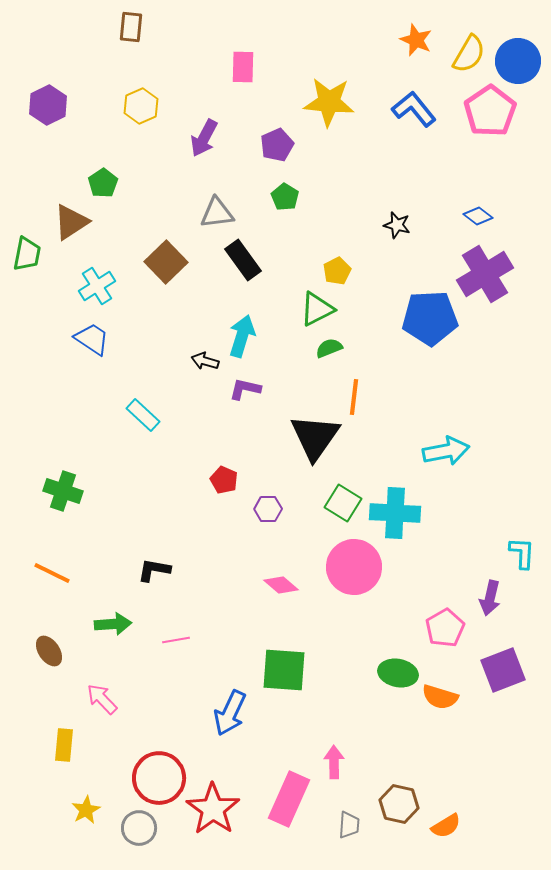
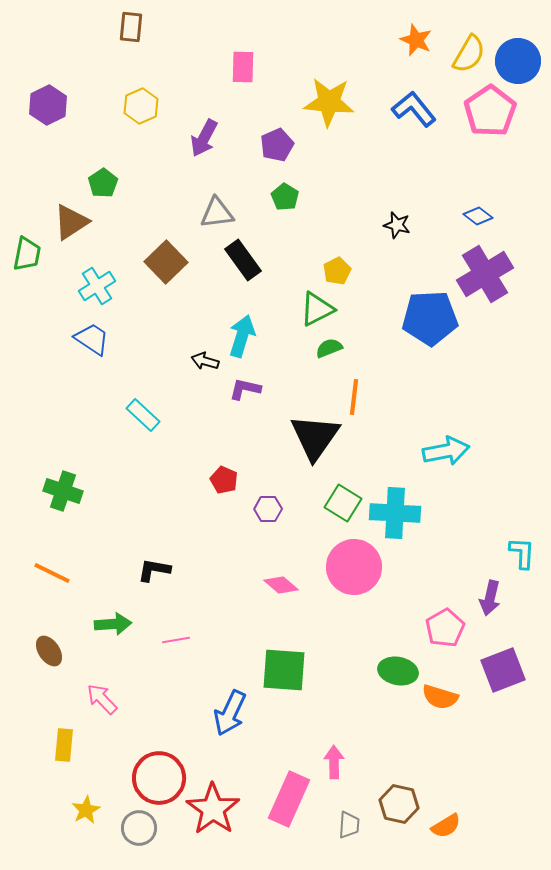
green ellipse at (398, 673): moved 2 px up
